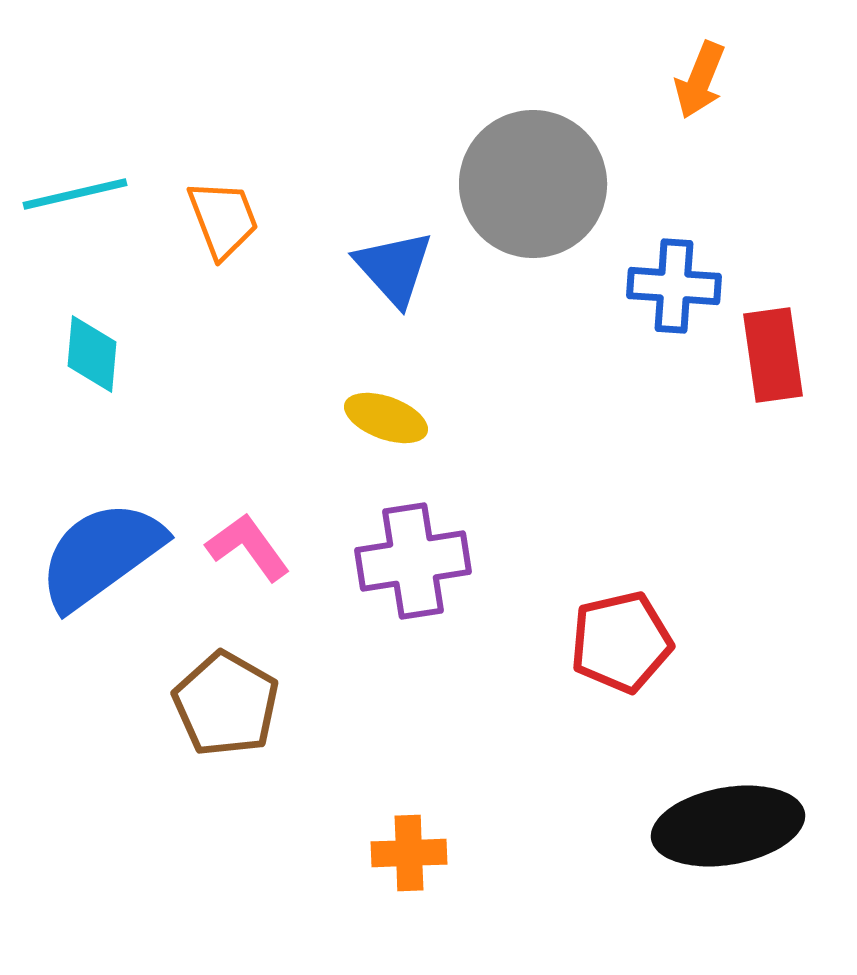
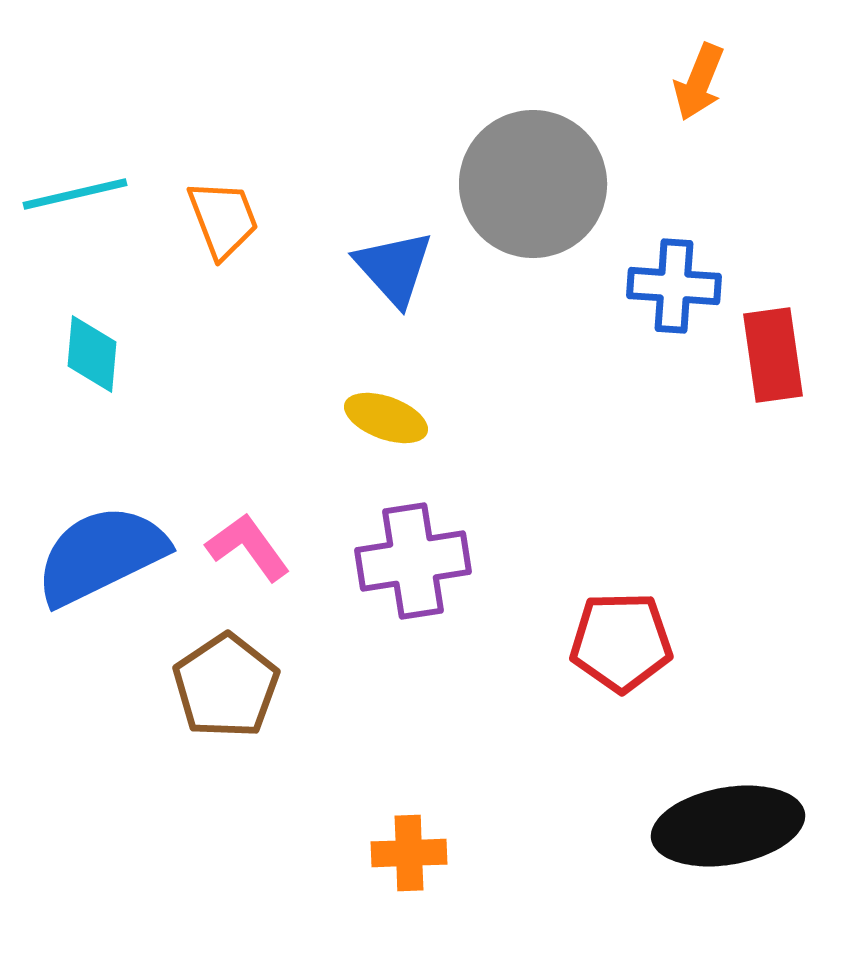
orange arrow: moved 1 px left, 2 px down
blue semicircle: rotated 10 degrees clockwise
red pentagon: rotated 12 degrees clockwise
brown pentagon: moved 18 px up; rotated 8 degrees clockwise
